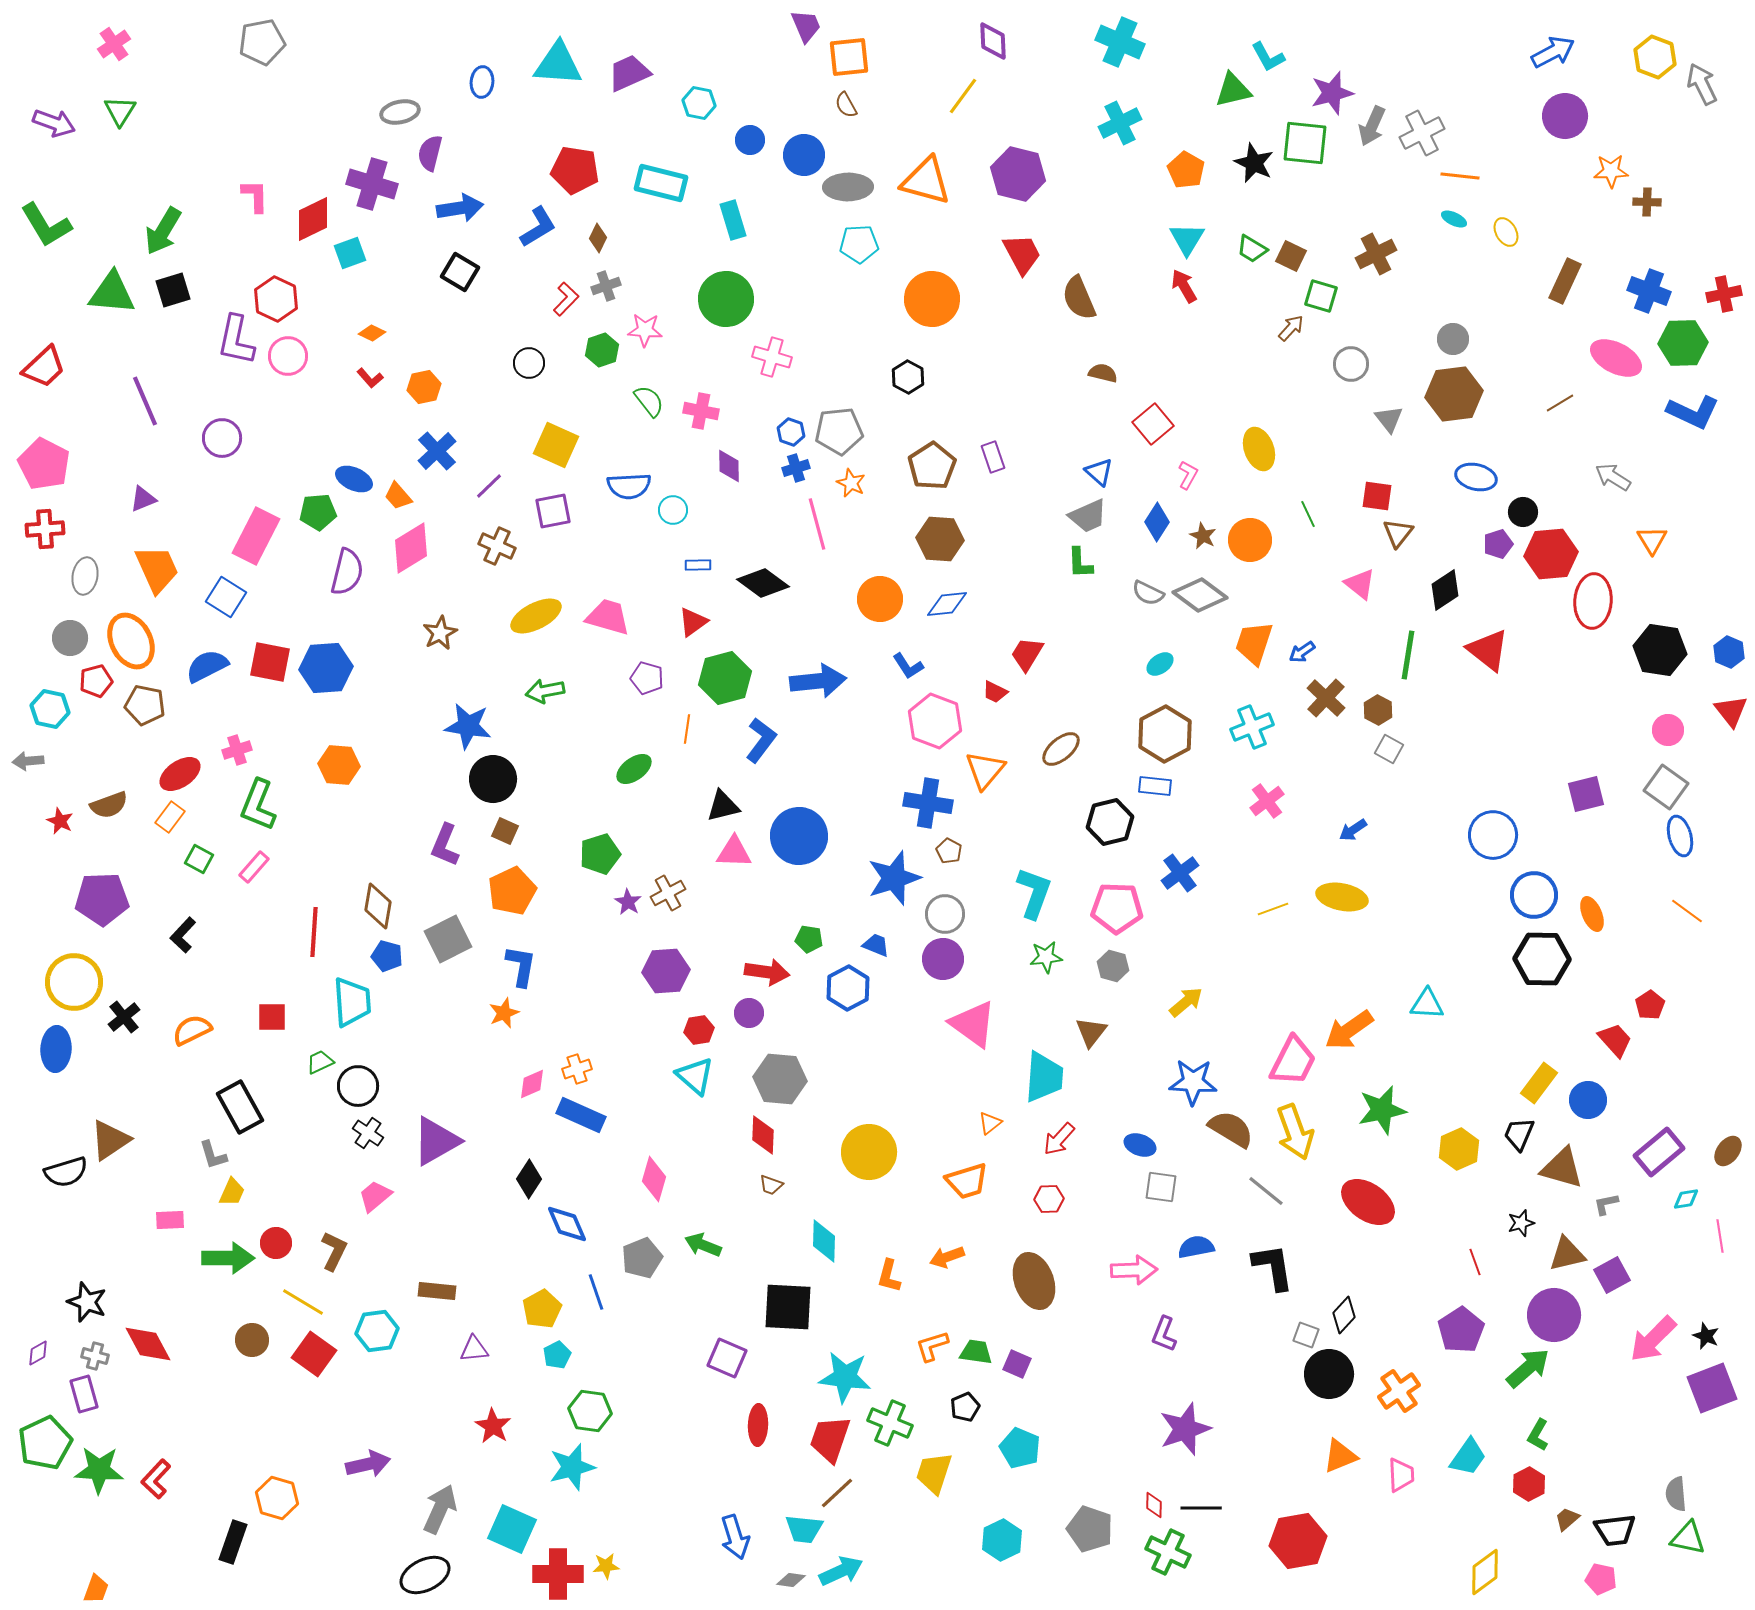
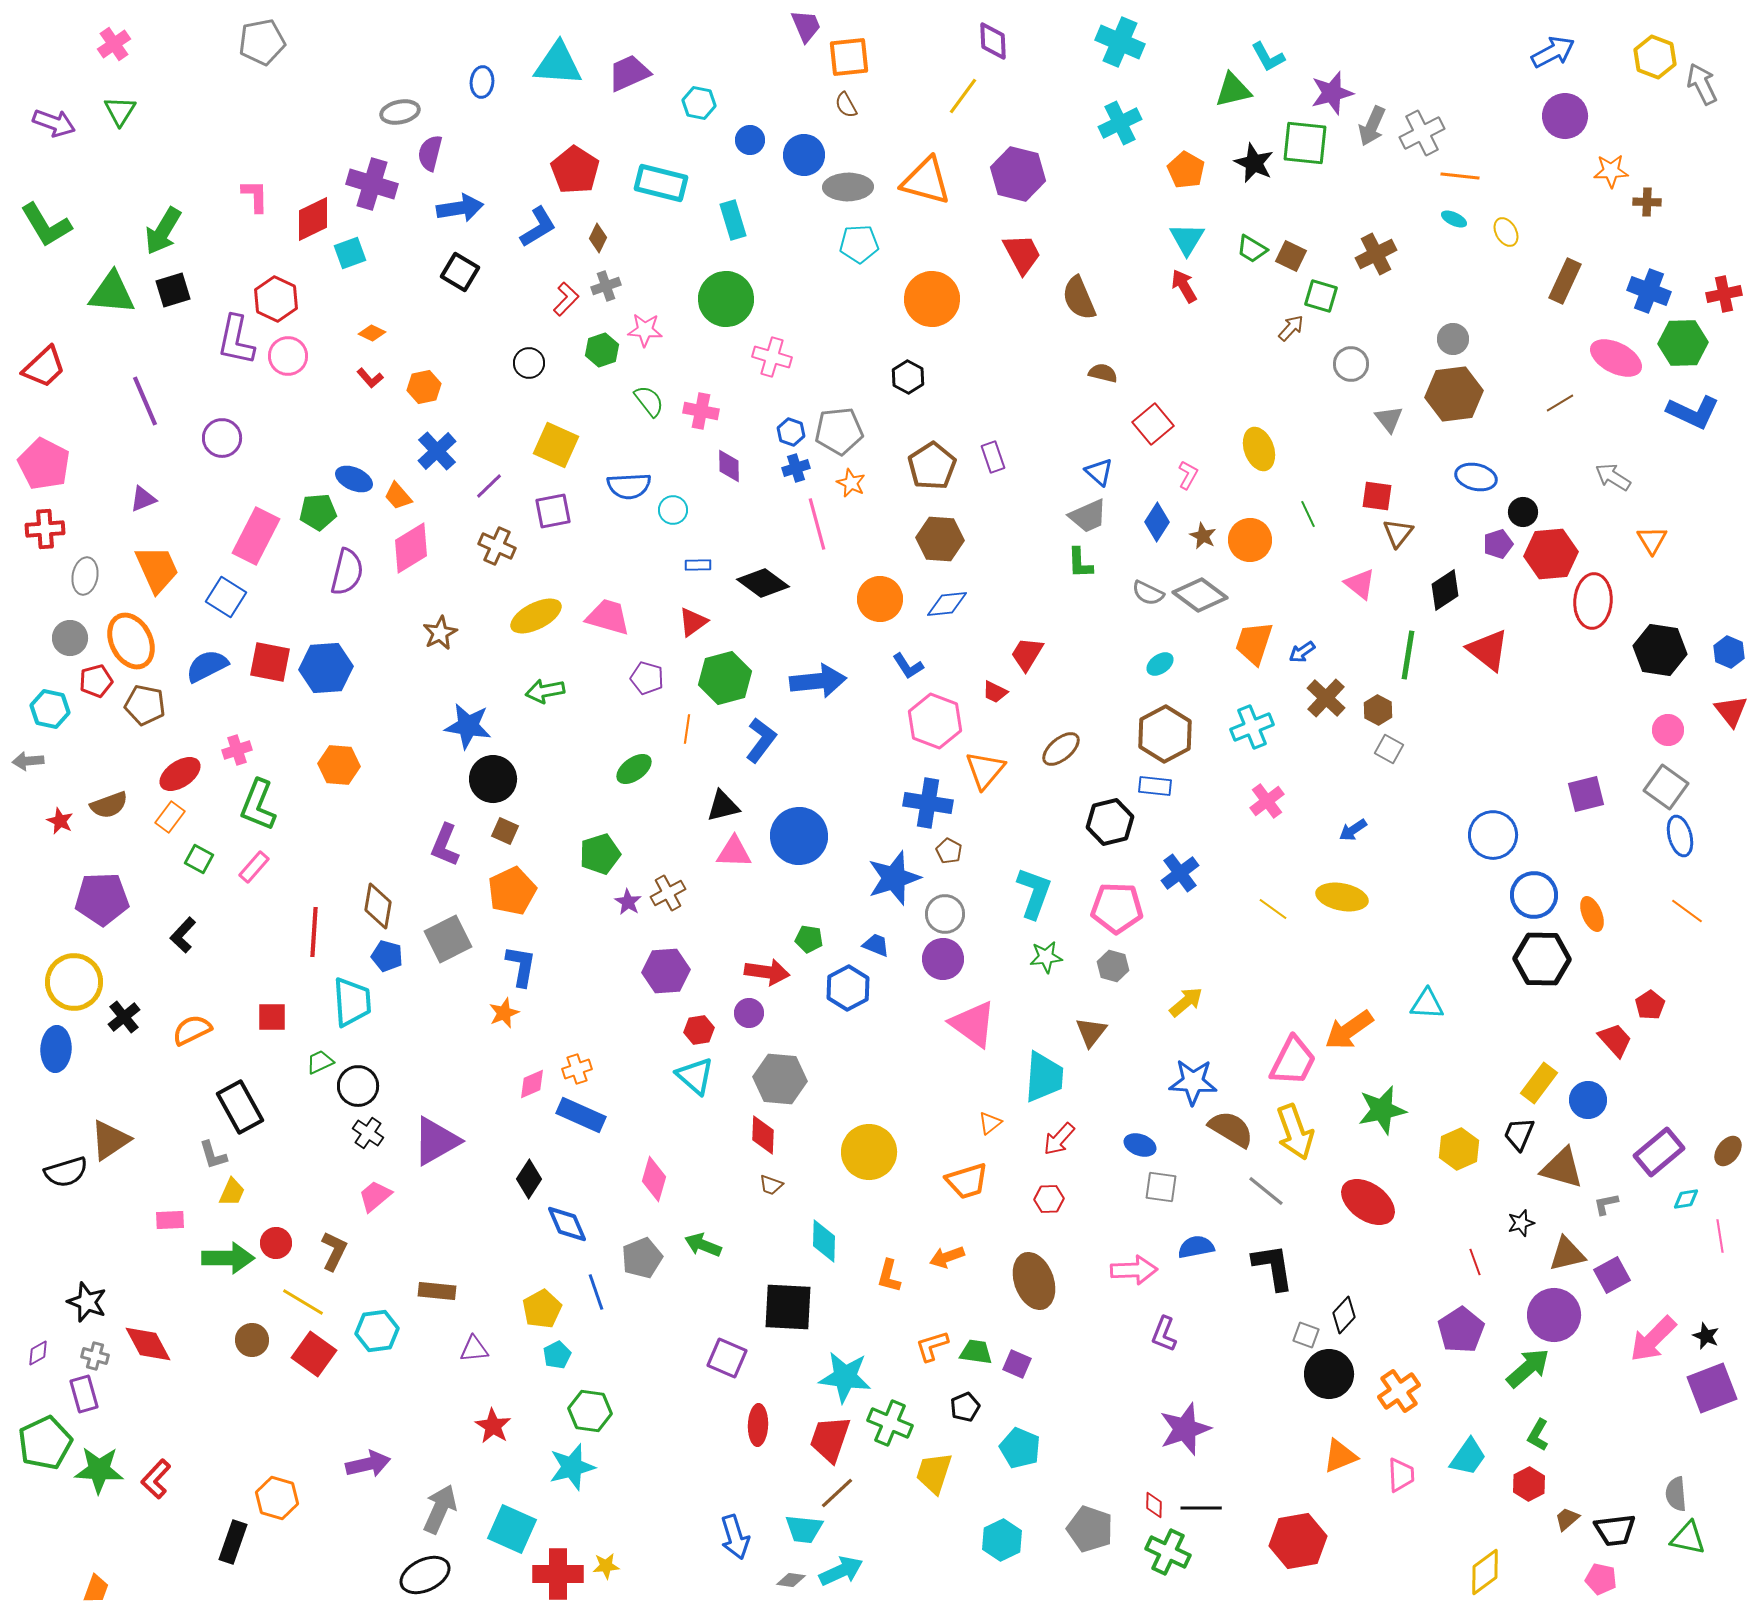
red pentagon at (575, 170): rotated 24 degrees clockwise
yellow line at (1273, 909): rotated 56 degrees clockwise
